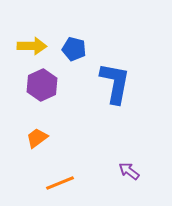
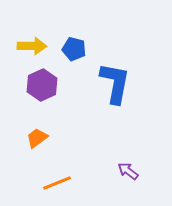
purple arrow: moved 1 px left
orange line: moved 3 px left
